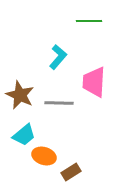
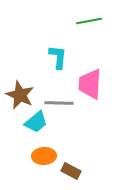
green line: rotated 10 degrees counterclockwise
cyan L-shape: rotated 35 degrees counterclockwise
pink trapezoid: moved 4 px left, 2 px down
cyan trapezoid: moved 12 px right, 13 px up
orange ellipse: rotated 20 degrees counterclockwise
brown rectangle: moved 1 px up; rotated 60 degrees clockwise
